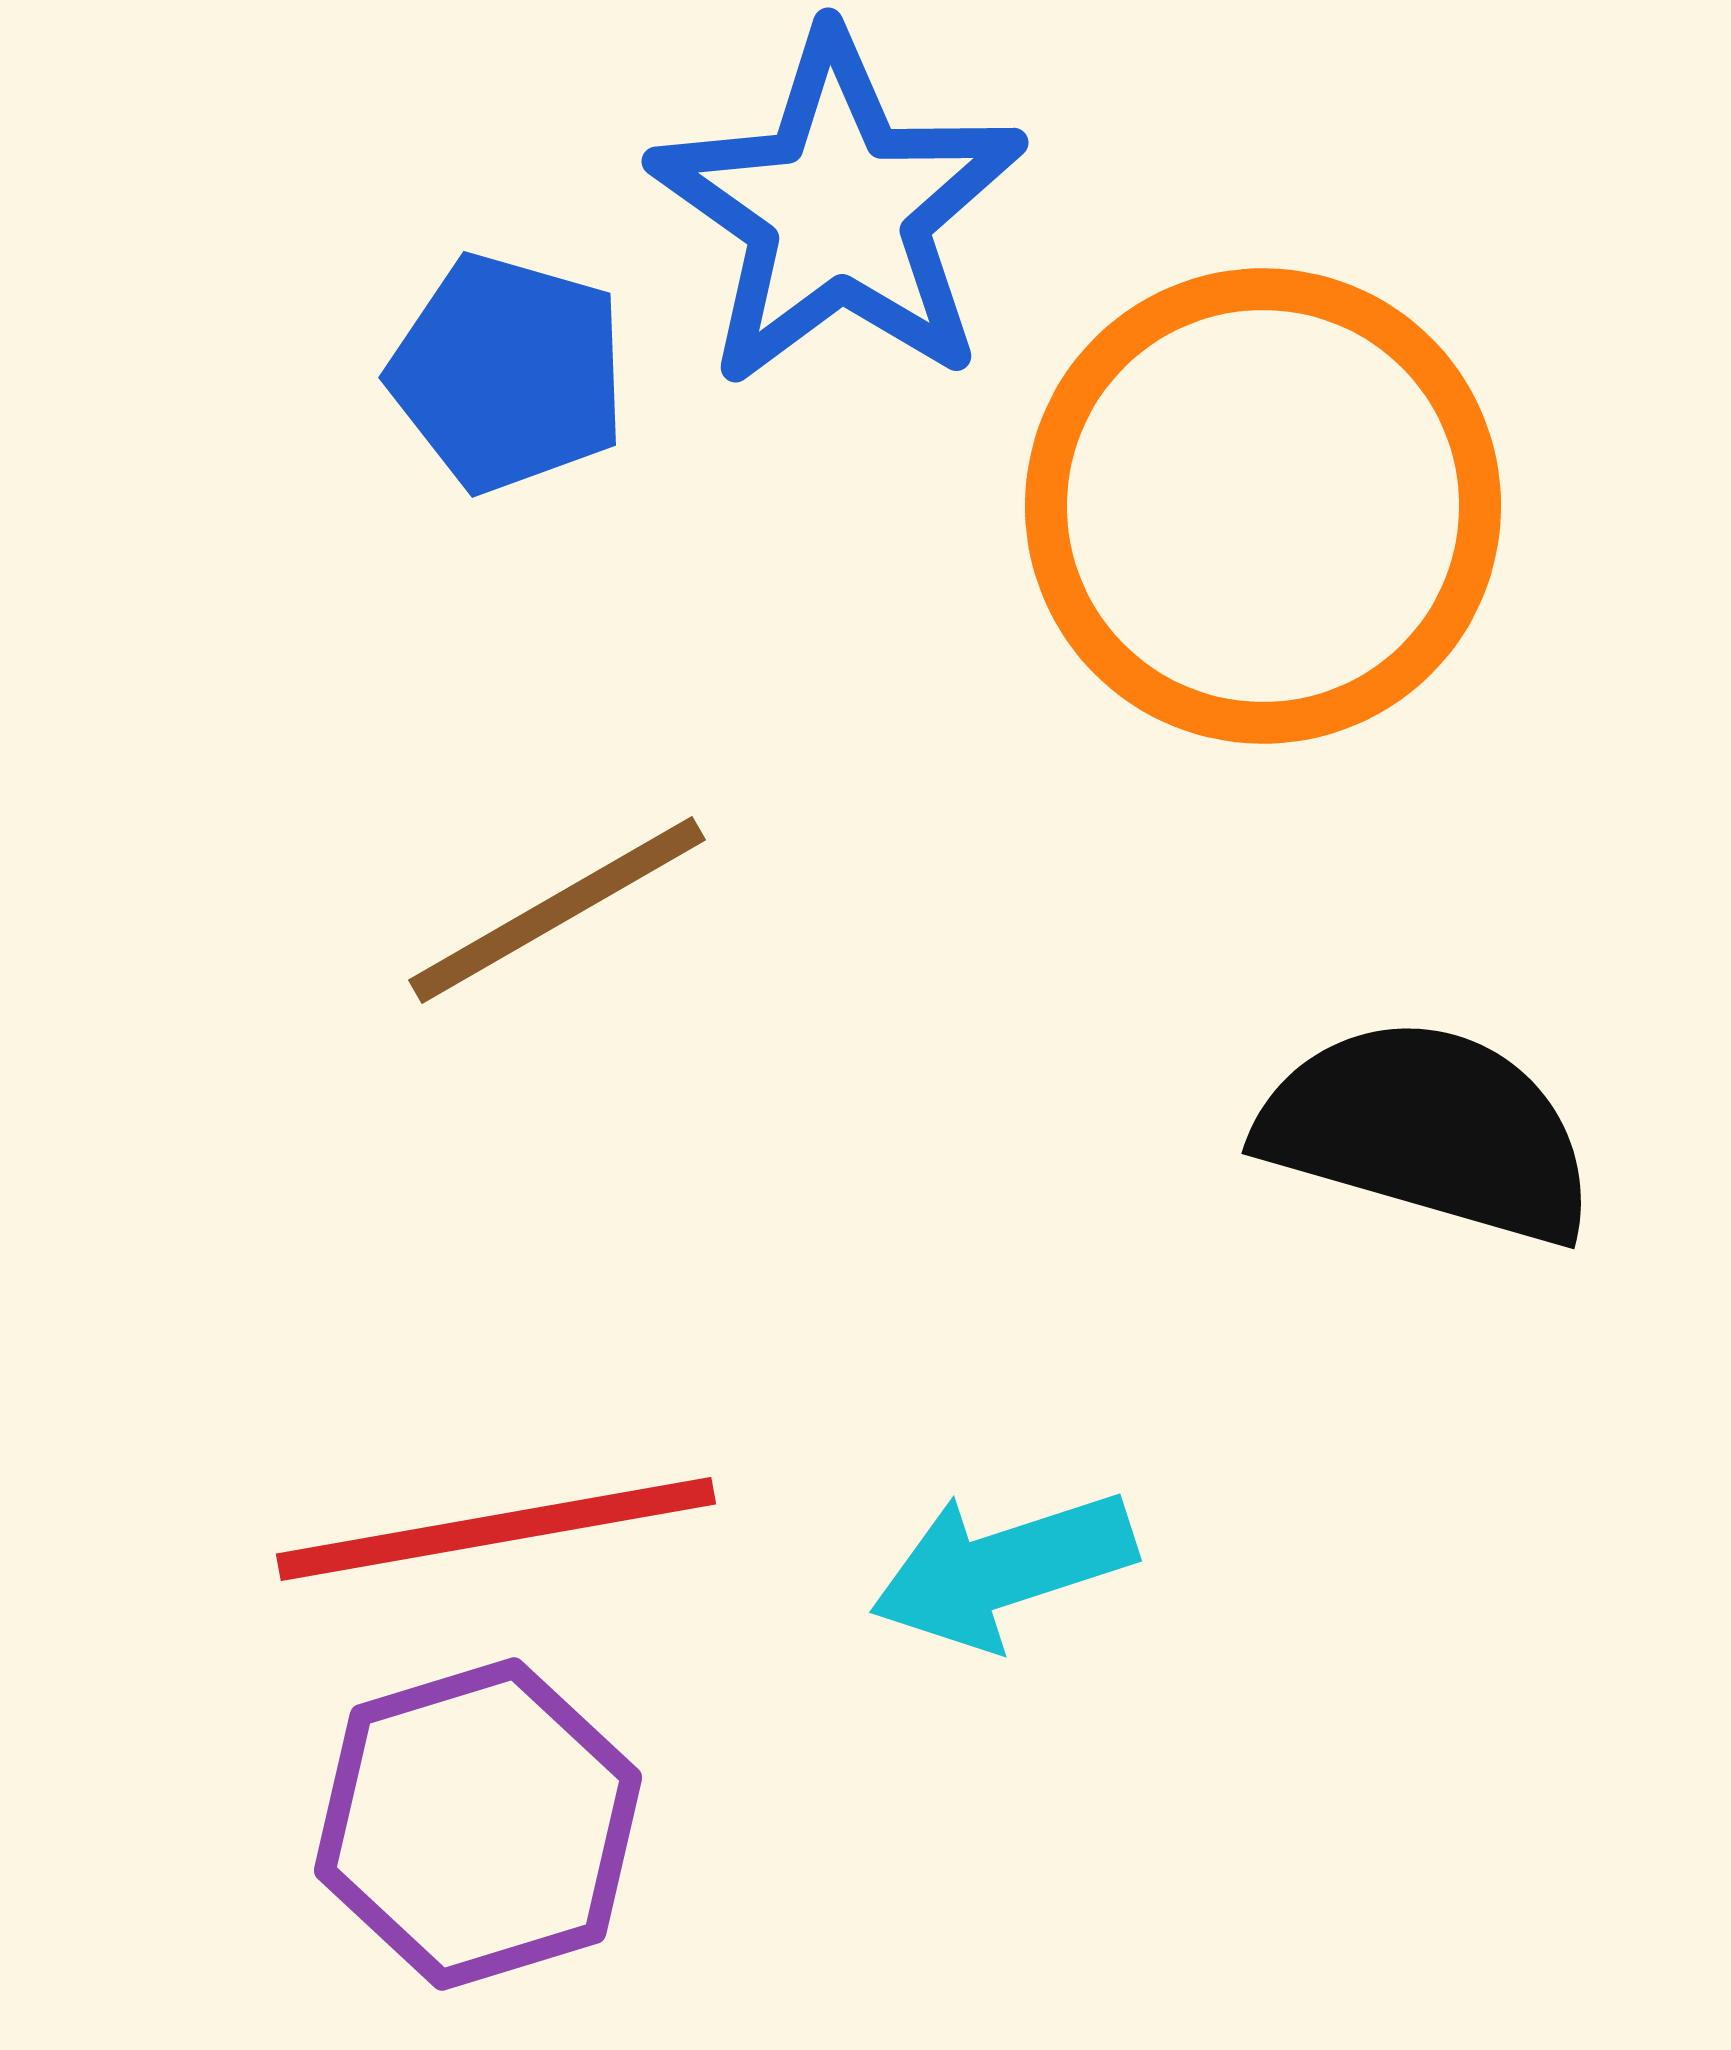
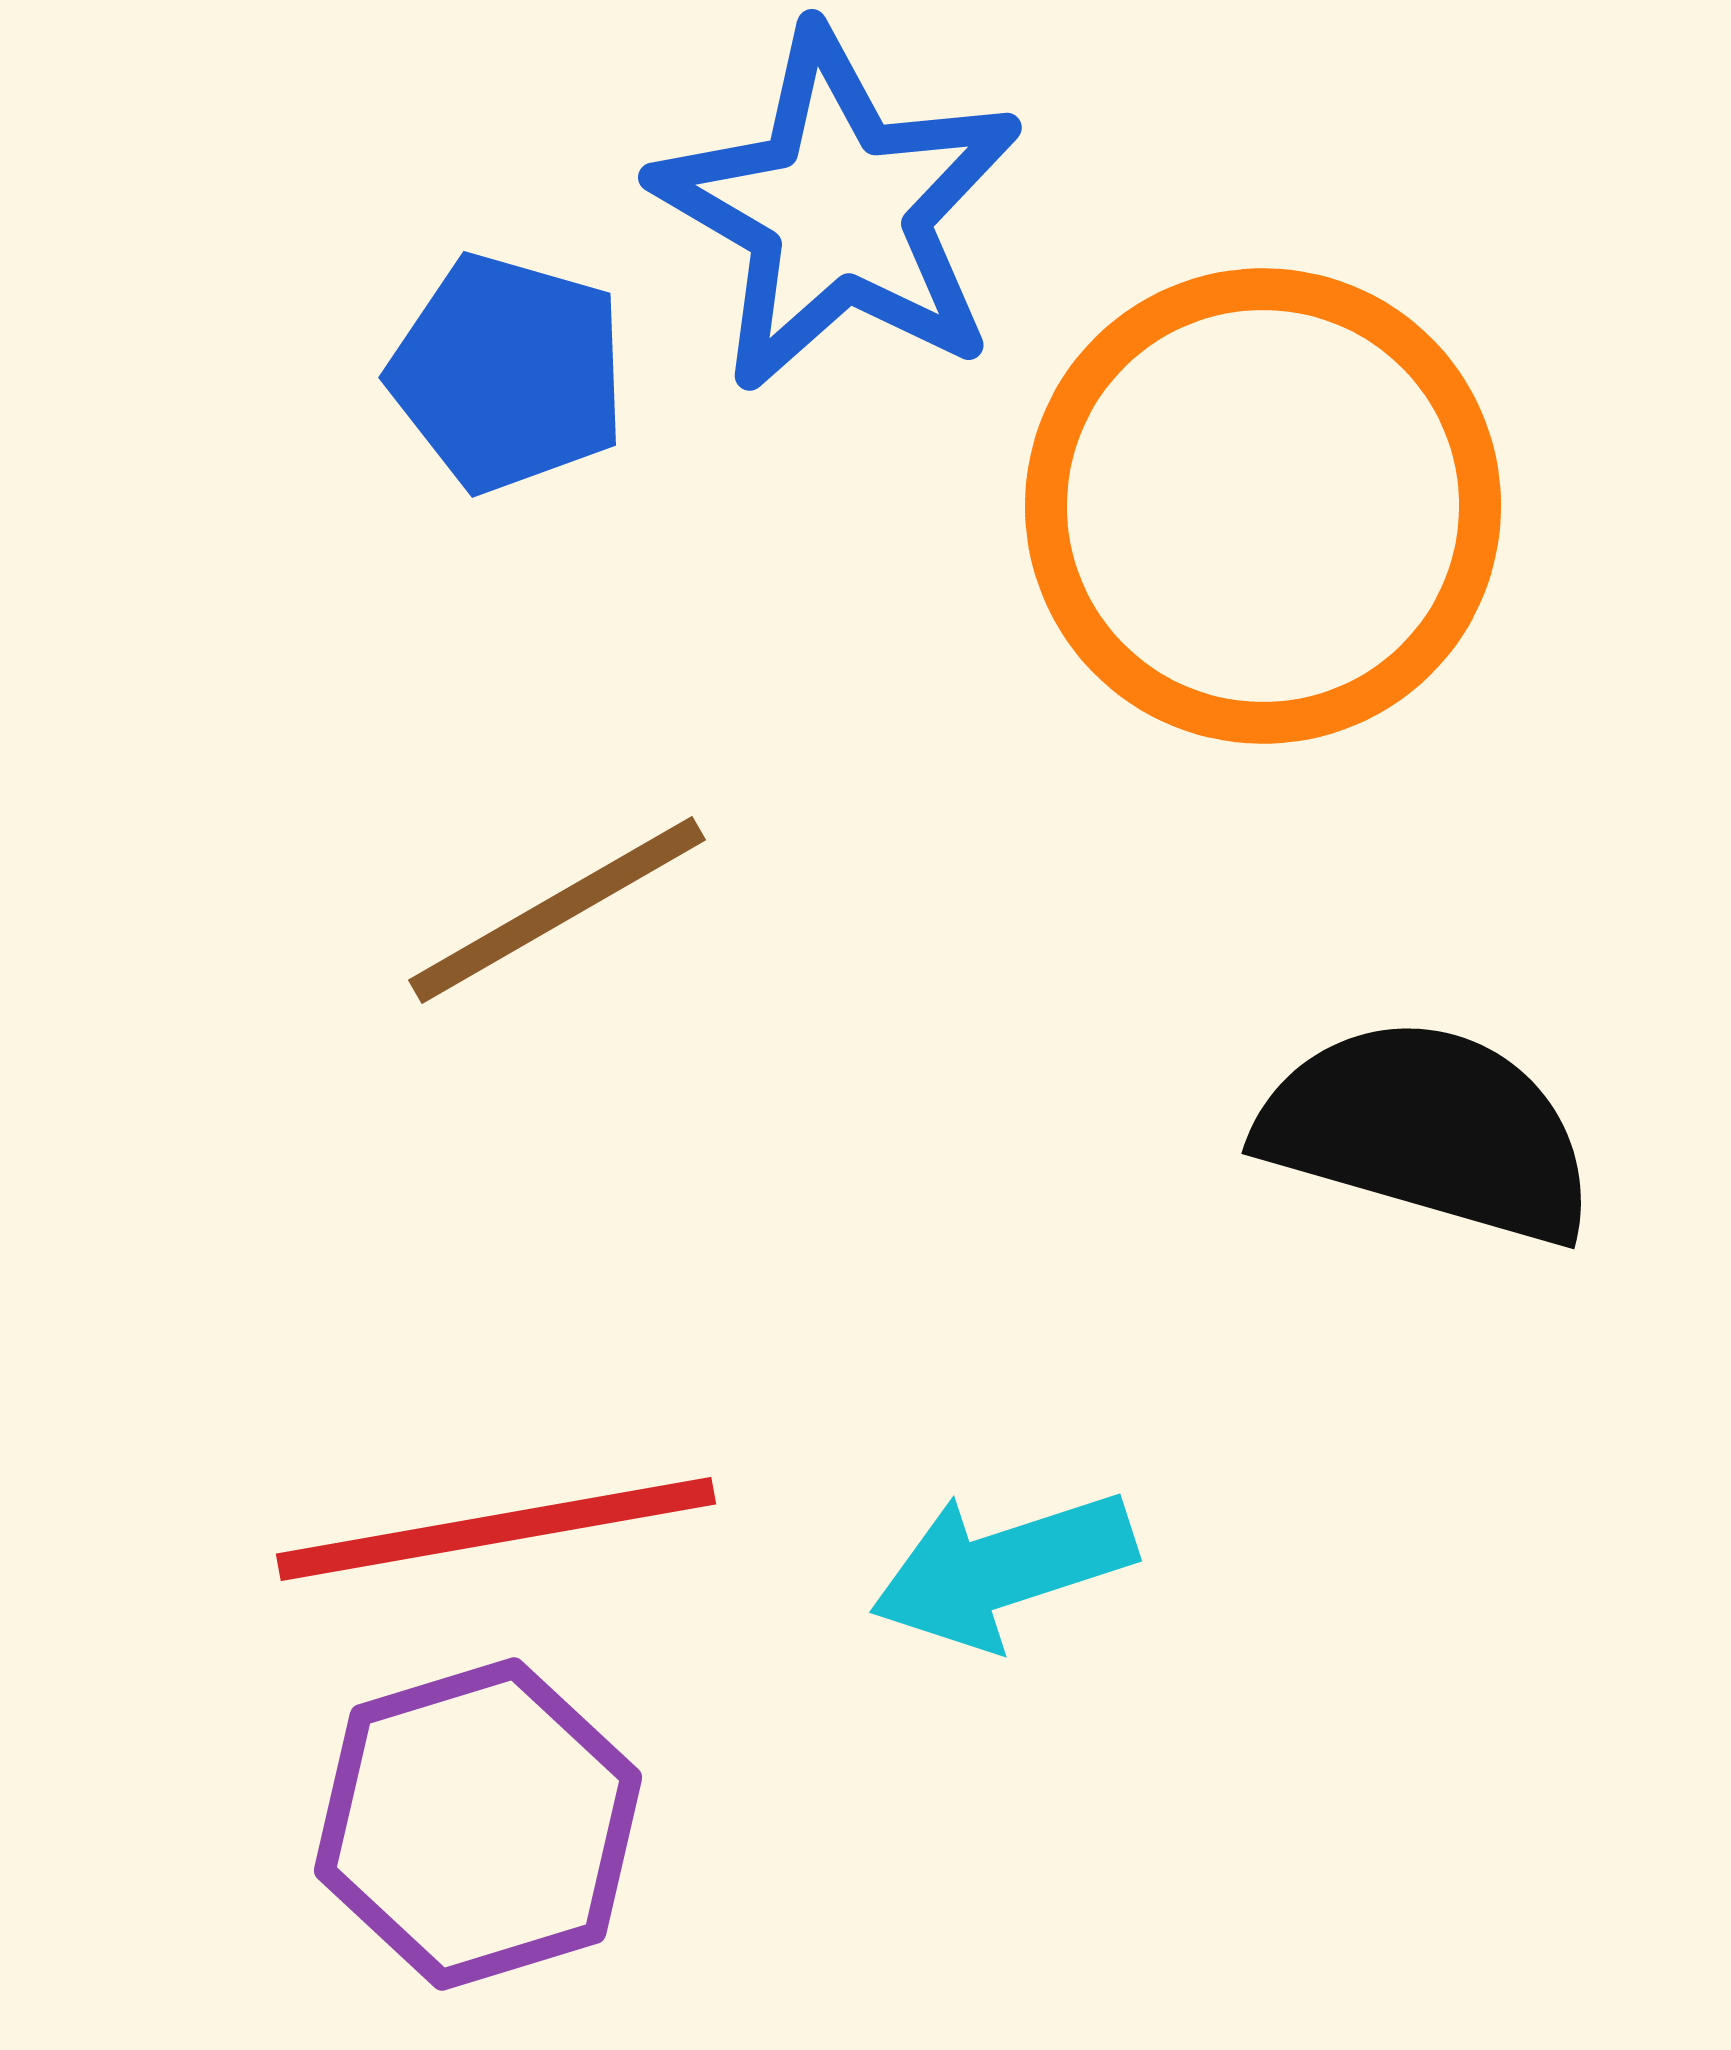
blue star: rotated 5 degrees counterclockwise
